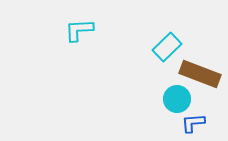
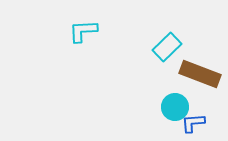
cyan L-shape: moved 4 px right, 1 px down
cyan circle: moved 2 px left, 8 px down
